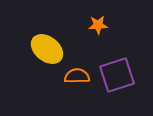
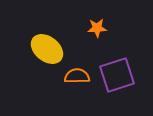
orange star: moved 1 px left, 3 px down
